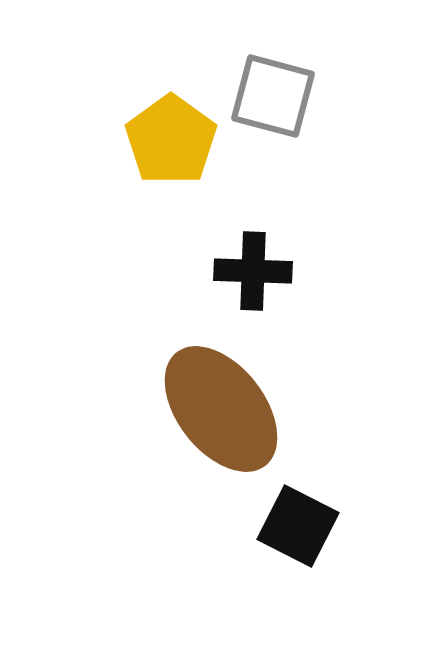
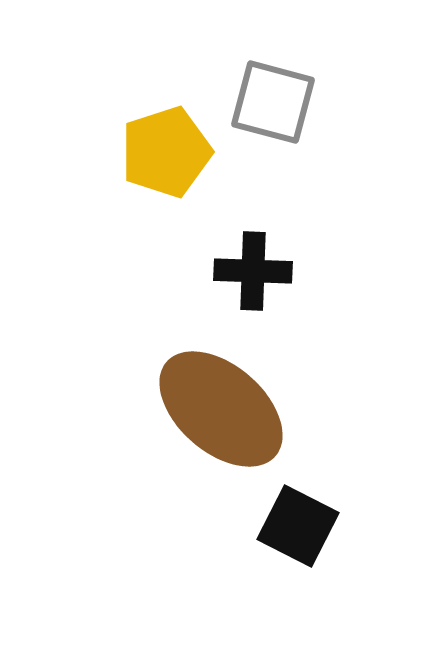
gray square: moved 6 px down
yellow pentagon: moved 5 px left, 12 px down; rotated 18 degrees clockwise
brown ellipse: rotated 11 degrees counterclockwise
